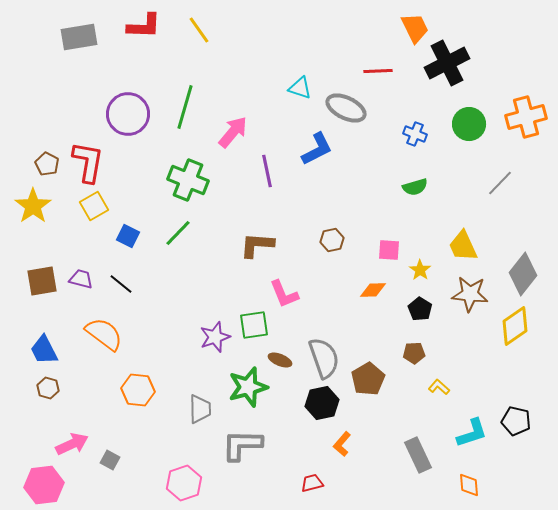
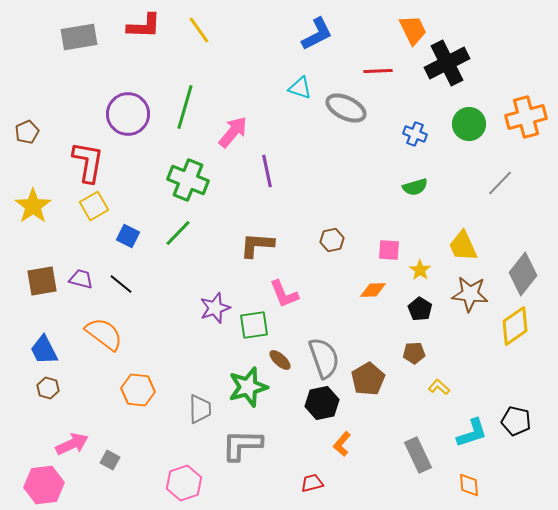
orange trapezoid at (415, 28): moved 2 px left, 2 px down
blue L-shape at (317, 149): moved 115 px up
brown pentagon at (47, 164): moved 20 px left, 32 px up; rotated 20 degrees clockwise
purple star at (215, 337): moved 29 px up
brown ellipse at (280, 360): rotated 20 degrees clockwise
